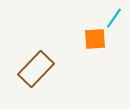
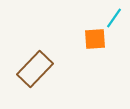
brown rectangle: moved 1 px left
